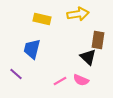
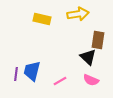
blue trapezoid: moved 22 px down
purple line: rotated 56 degrees clockwise
pink semicircle: moved 10 px right
